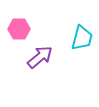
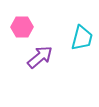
pink hexagon: moved 3 px right, 2 px up
